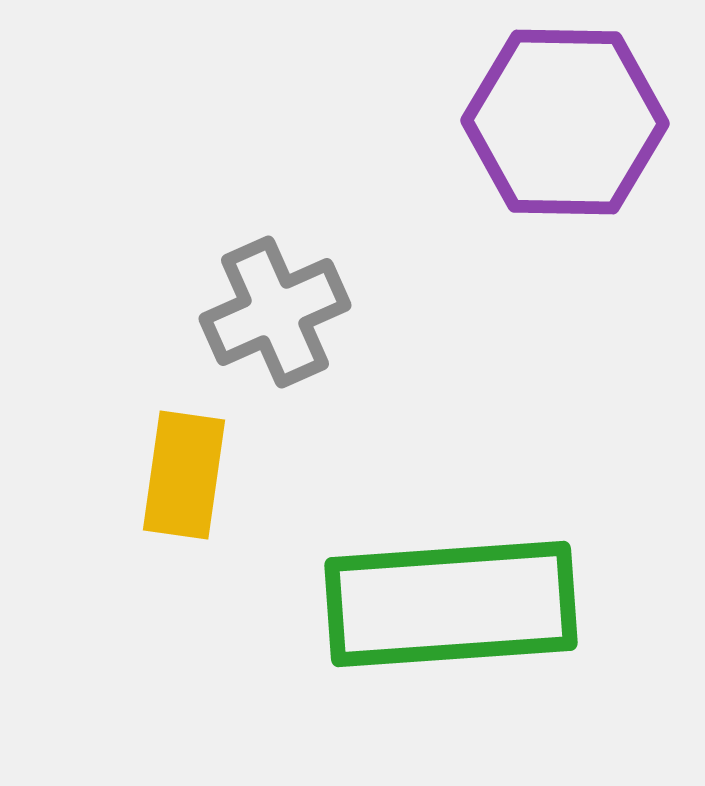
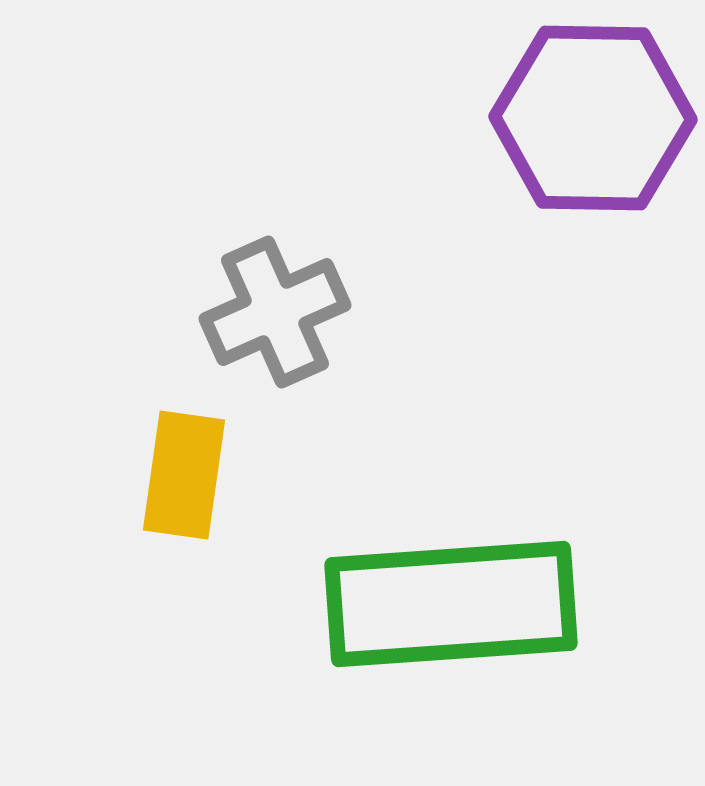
purple hexagon: moved 28 px right, 4 px up
